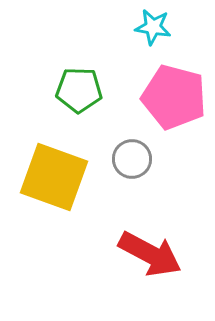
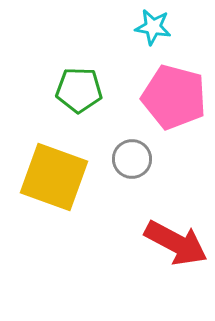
red arrow: moved 26 px right, 11 px up
